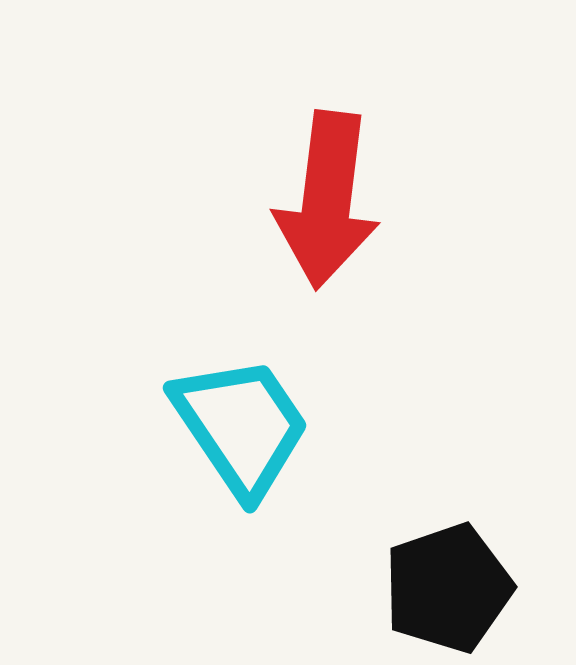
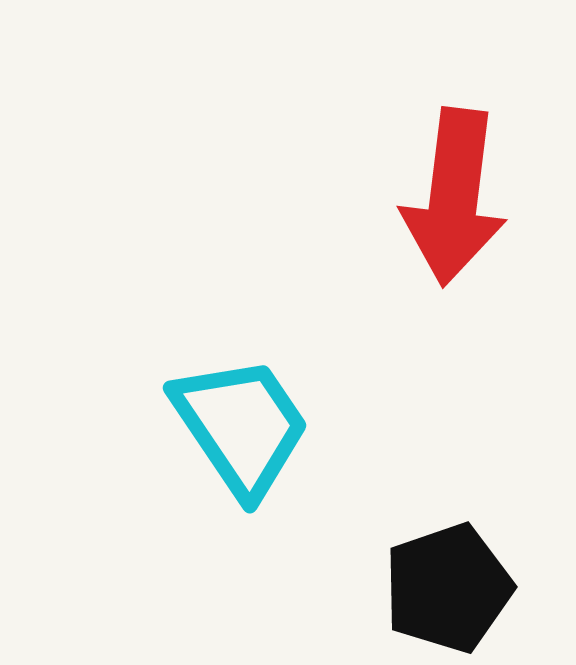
red arrow: moved 127 px right, 3 px up
